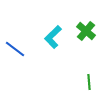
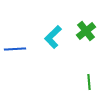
green cross: rotated 12 degrees clockwise
blue line: rotated 40 degrees counterclockwise
